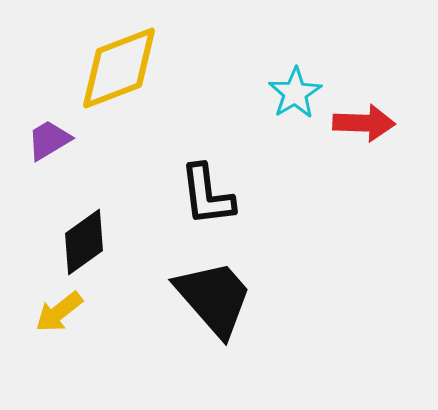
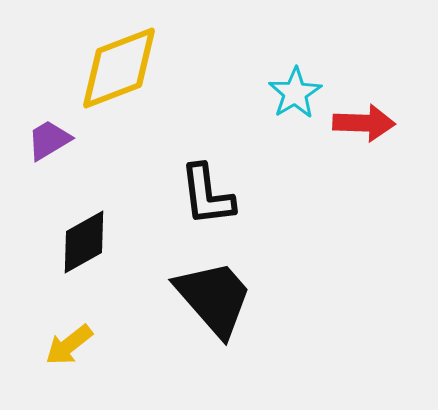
black diamond: rotated 6 degrees clockwise
yellow arrow: moved 10 px right, 33 px down
